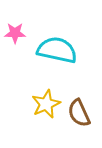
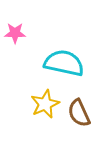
cyan semicircle: moved 7 px right, 13 px down
yellow star: moved 1 px left
